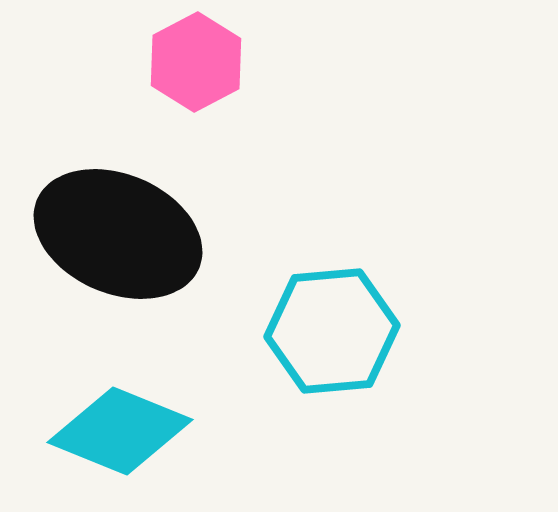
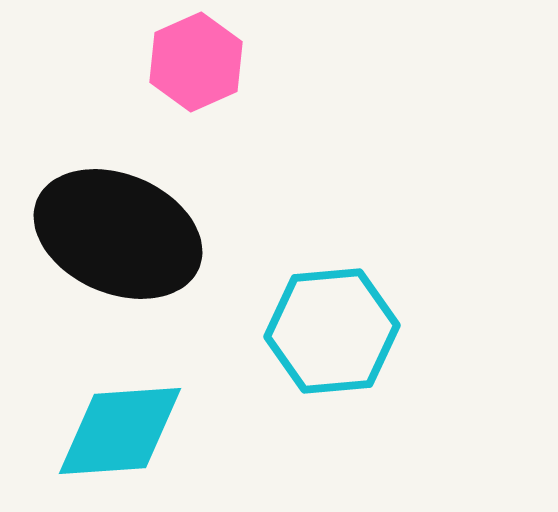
pink hexagon: rotated 4 degrees clockwise
cyan diamond: rotated 26 degrees counterclockwise
